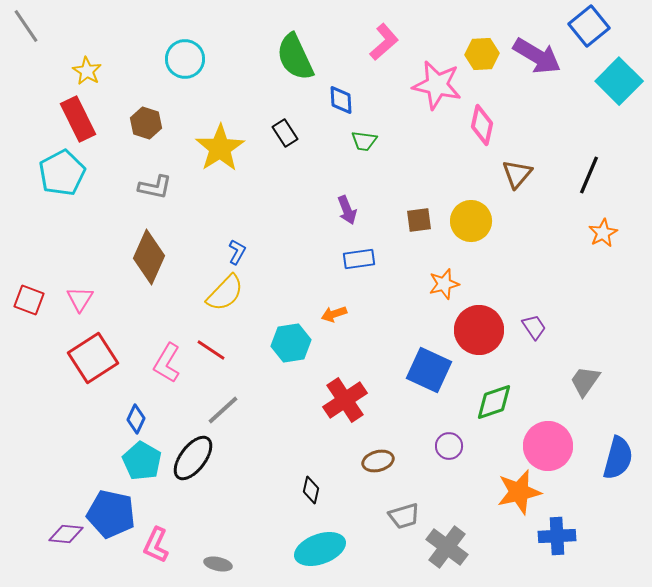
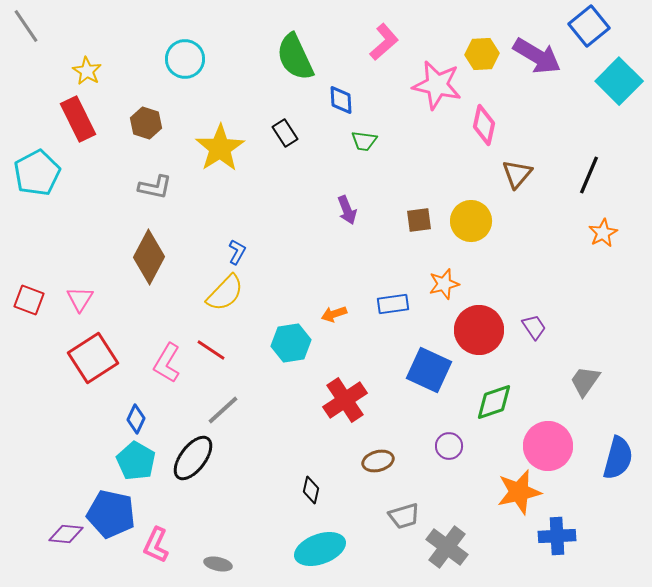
pink diamond at (482, 125): moved 2 px right
cyan pentagon at (62, 173): moved 25 px left
brown diamond at (149, 257): rotated 4 degrees clockwise
blue rectangle at (359, 259): moved 34 px right, 45 px down
cyan pentagon at (142, 461): moved 6 px left
